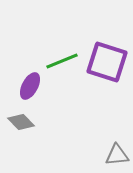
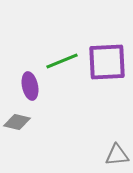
purple square: rotated 21 degrees counterclockwise
purple ellipse: rotated 40 degrees counterclockwise
gray diamond: moved 4 px left; rotated 32 degrees counterclockwise
